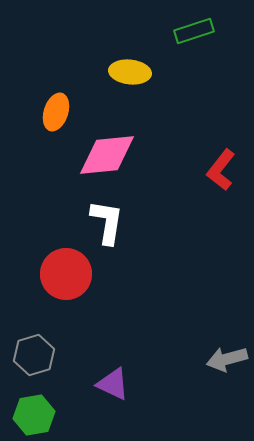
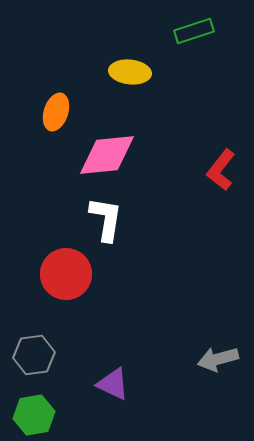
white L-shape: moved 1 px left, 3 px up
gray hexagon: rotated 9 degrees clockwise
gray arrow: moved 9 px left
